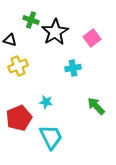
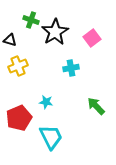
cyan cross: moved 2 px left
